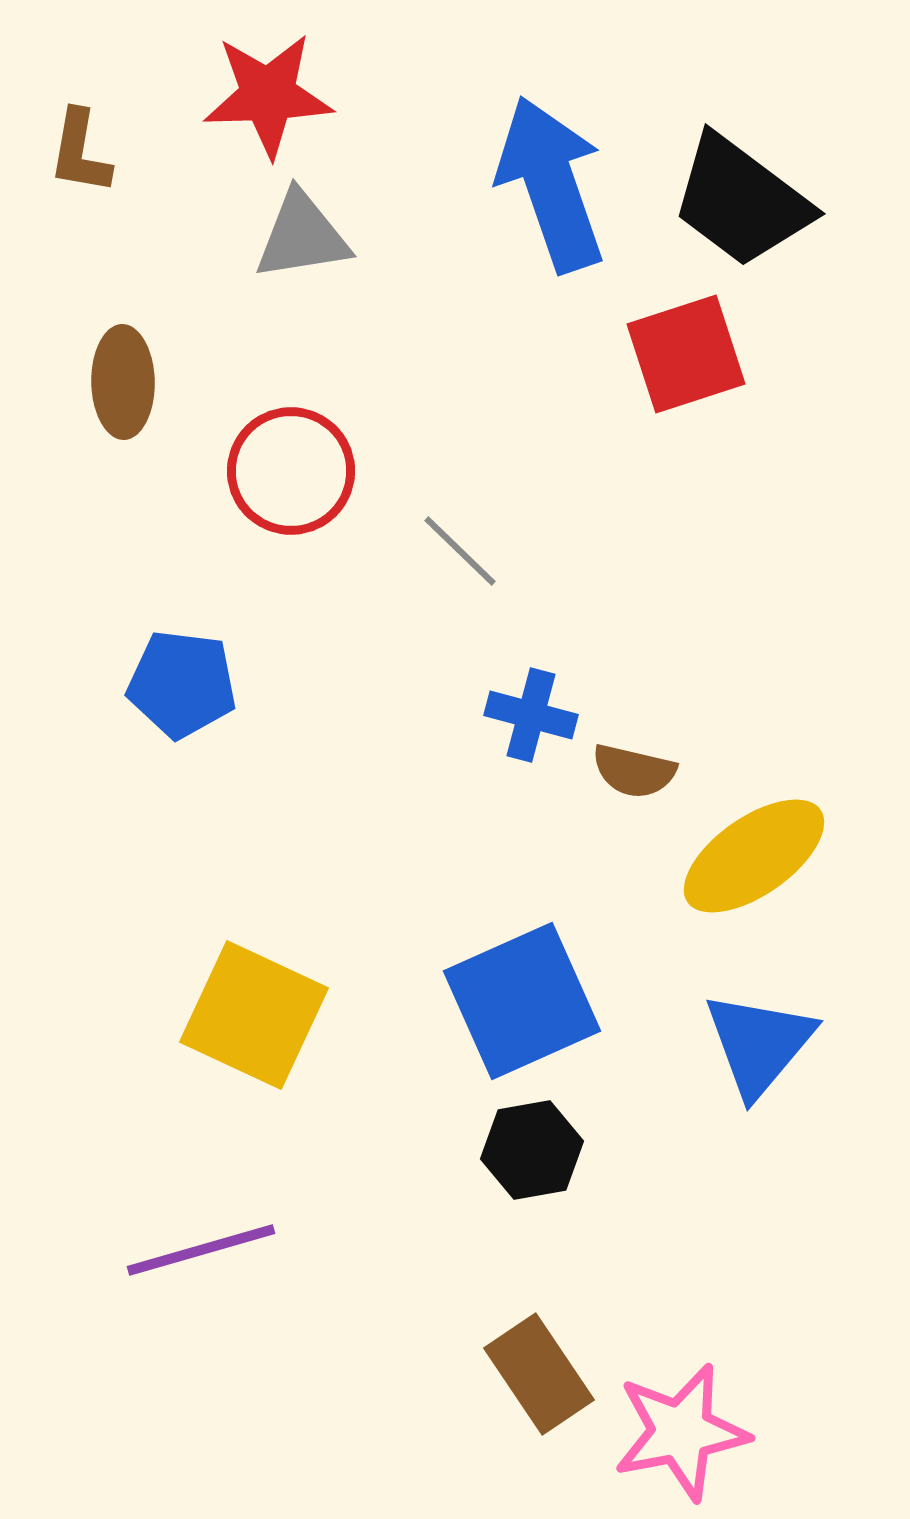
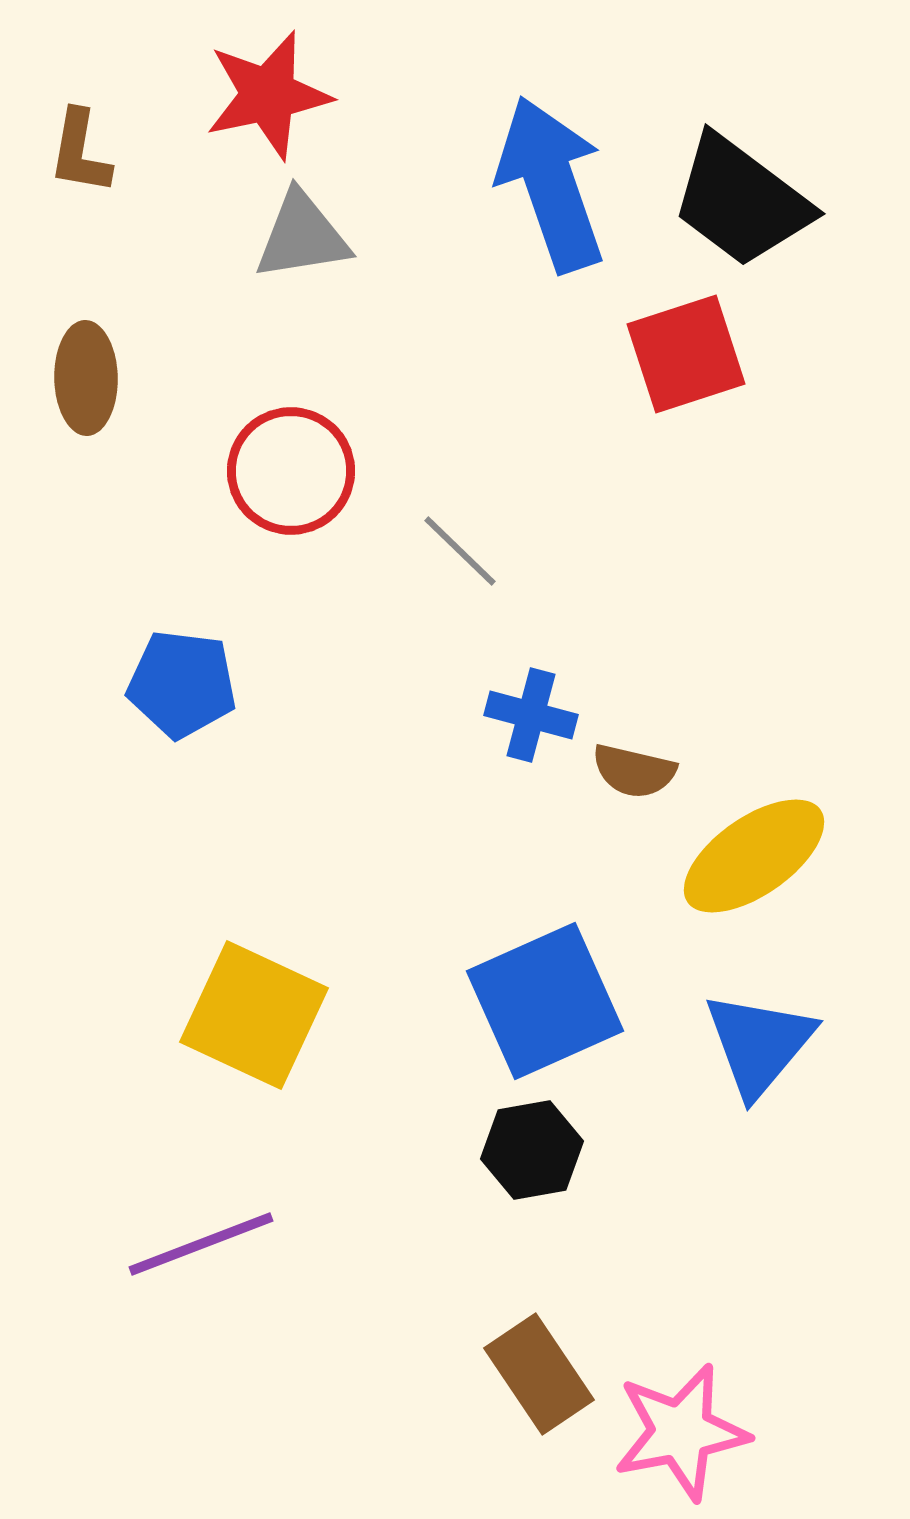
red star: rotated 10 degrees counterclockwise
brown ellipse: moved 37 px left, 4 px up
blue square: moved 23 px right
purple line: moved 6 px up; rotated 5 degrees counterclockwise
